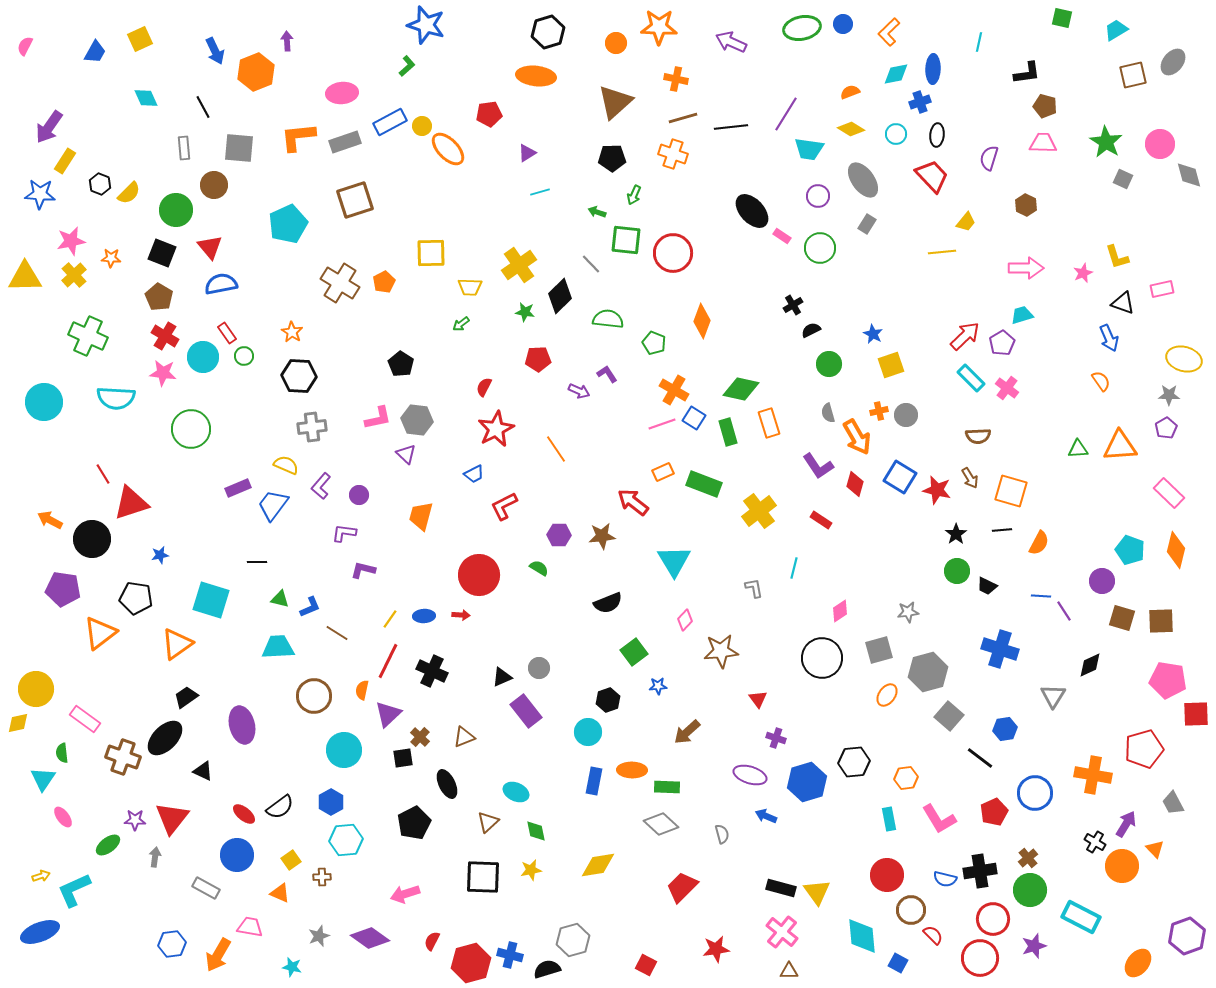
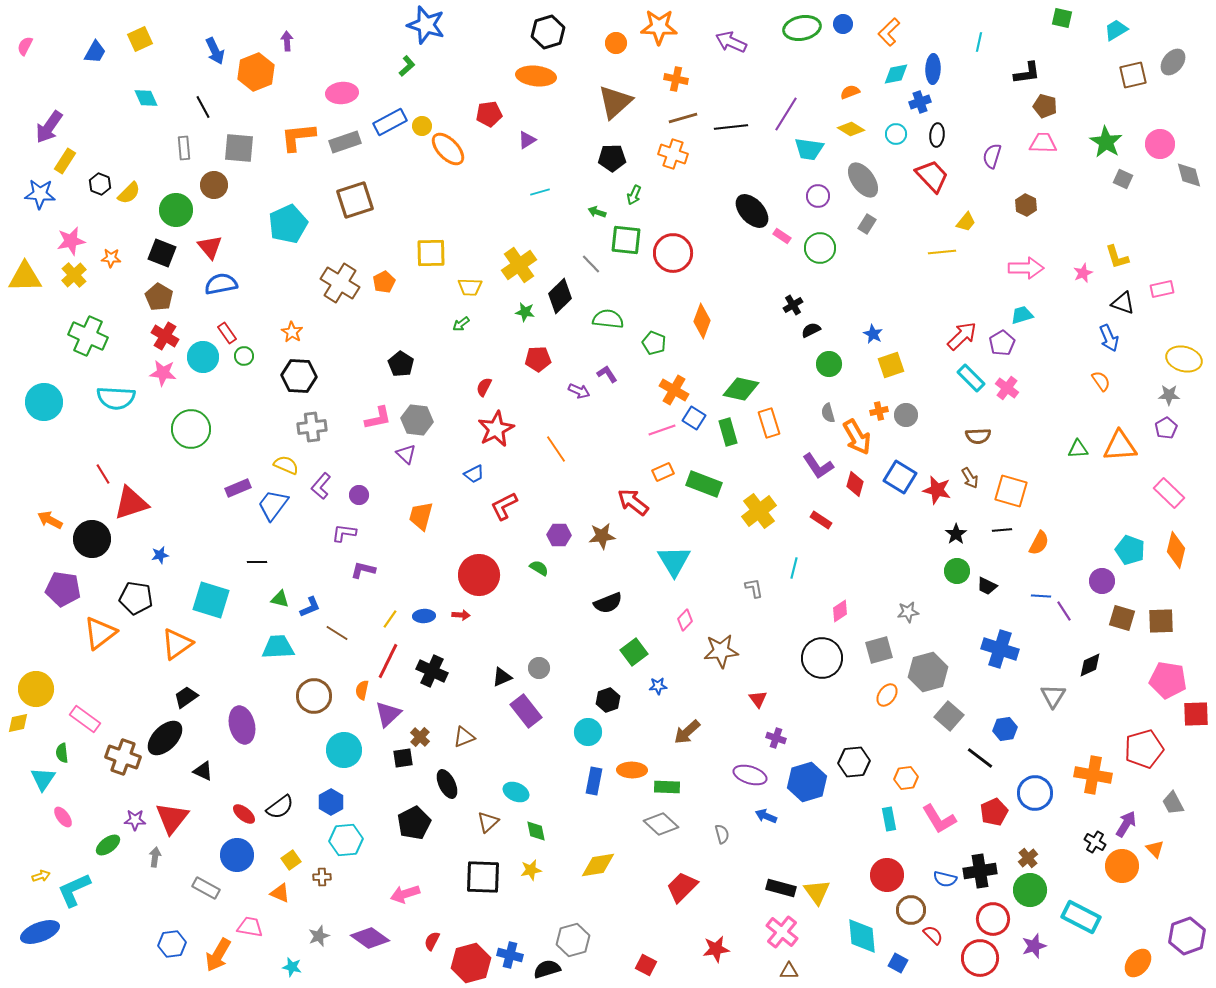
purple triangle at (527, 153): moved 13 px up
purple semicircle at (989, 158): moved 3 px right, 2 px up
red arrow at (965, 336): moved 3 px left
pink line at (662, 424): moved 6 px down
